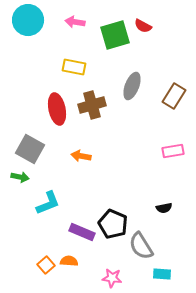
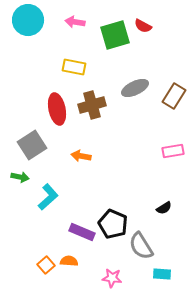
gray ellipse: moved 3 px right, 2 px down; rotated 44 degrees clockwise
gray square: moved 2 px right, 4 px up; rotated 28 degrees clockwise
cyan L-shape: moved 6 px up; rotated 20 degrees counterclockwise
black semicircle: rotated 21 degrees counterclockwise
